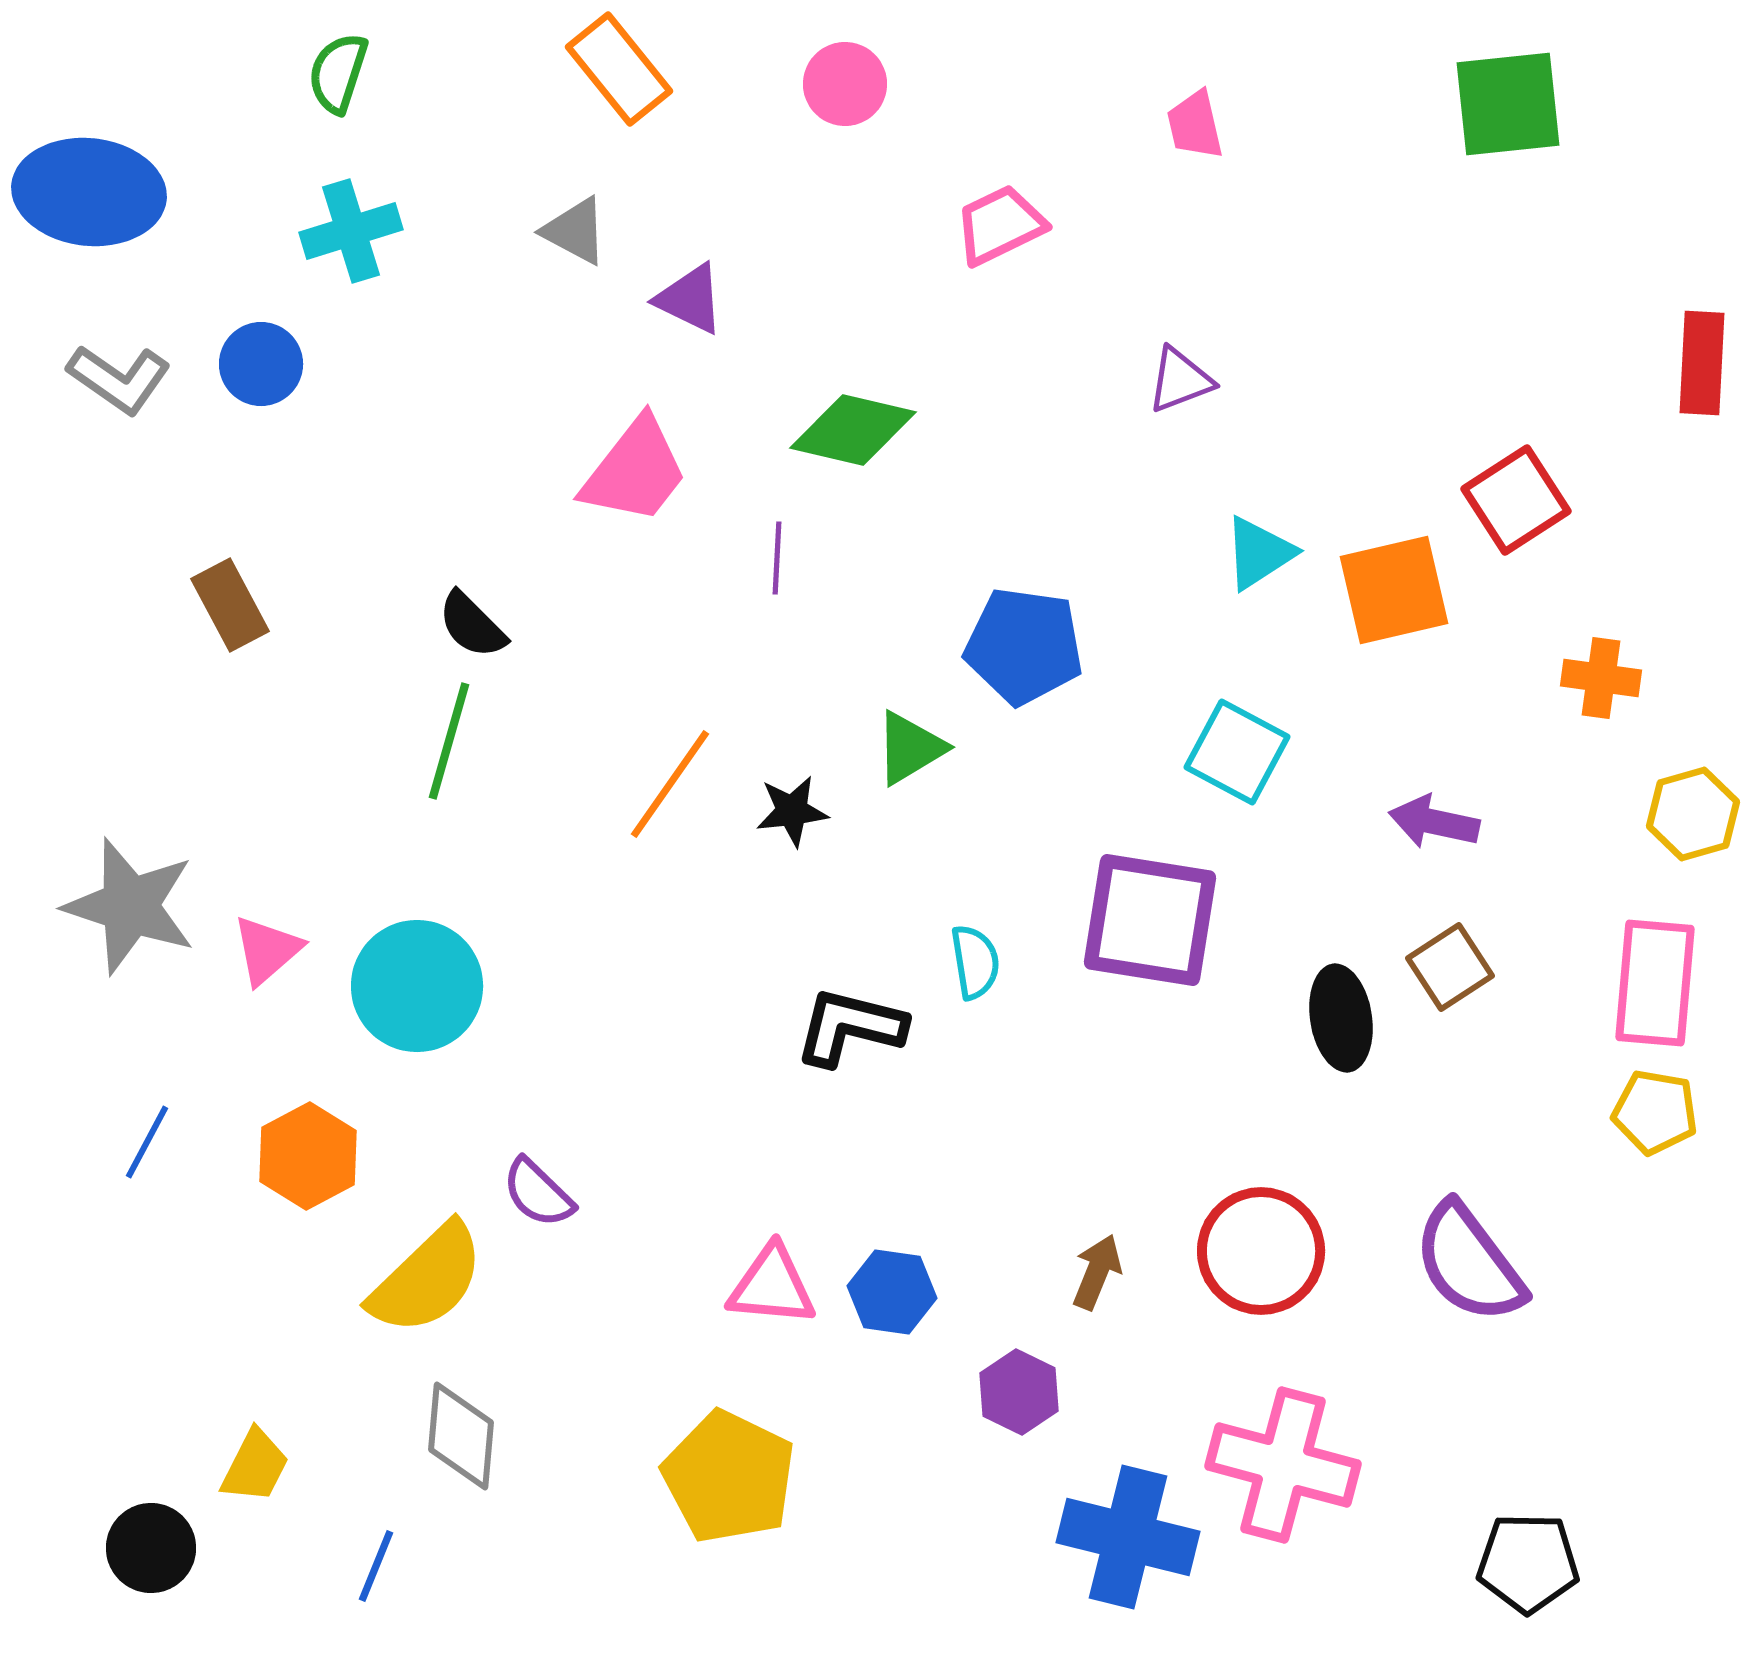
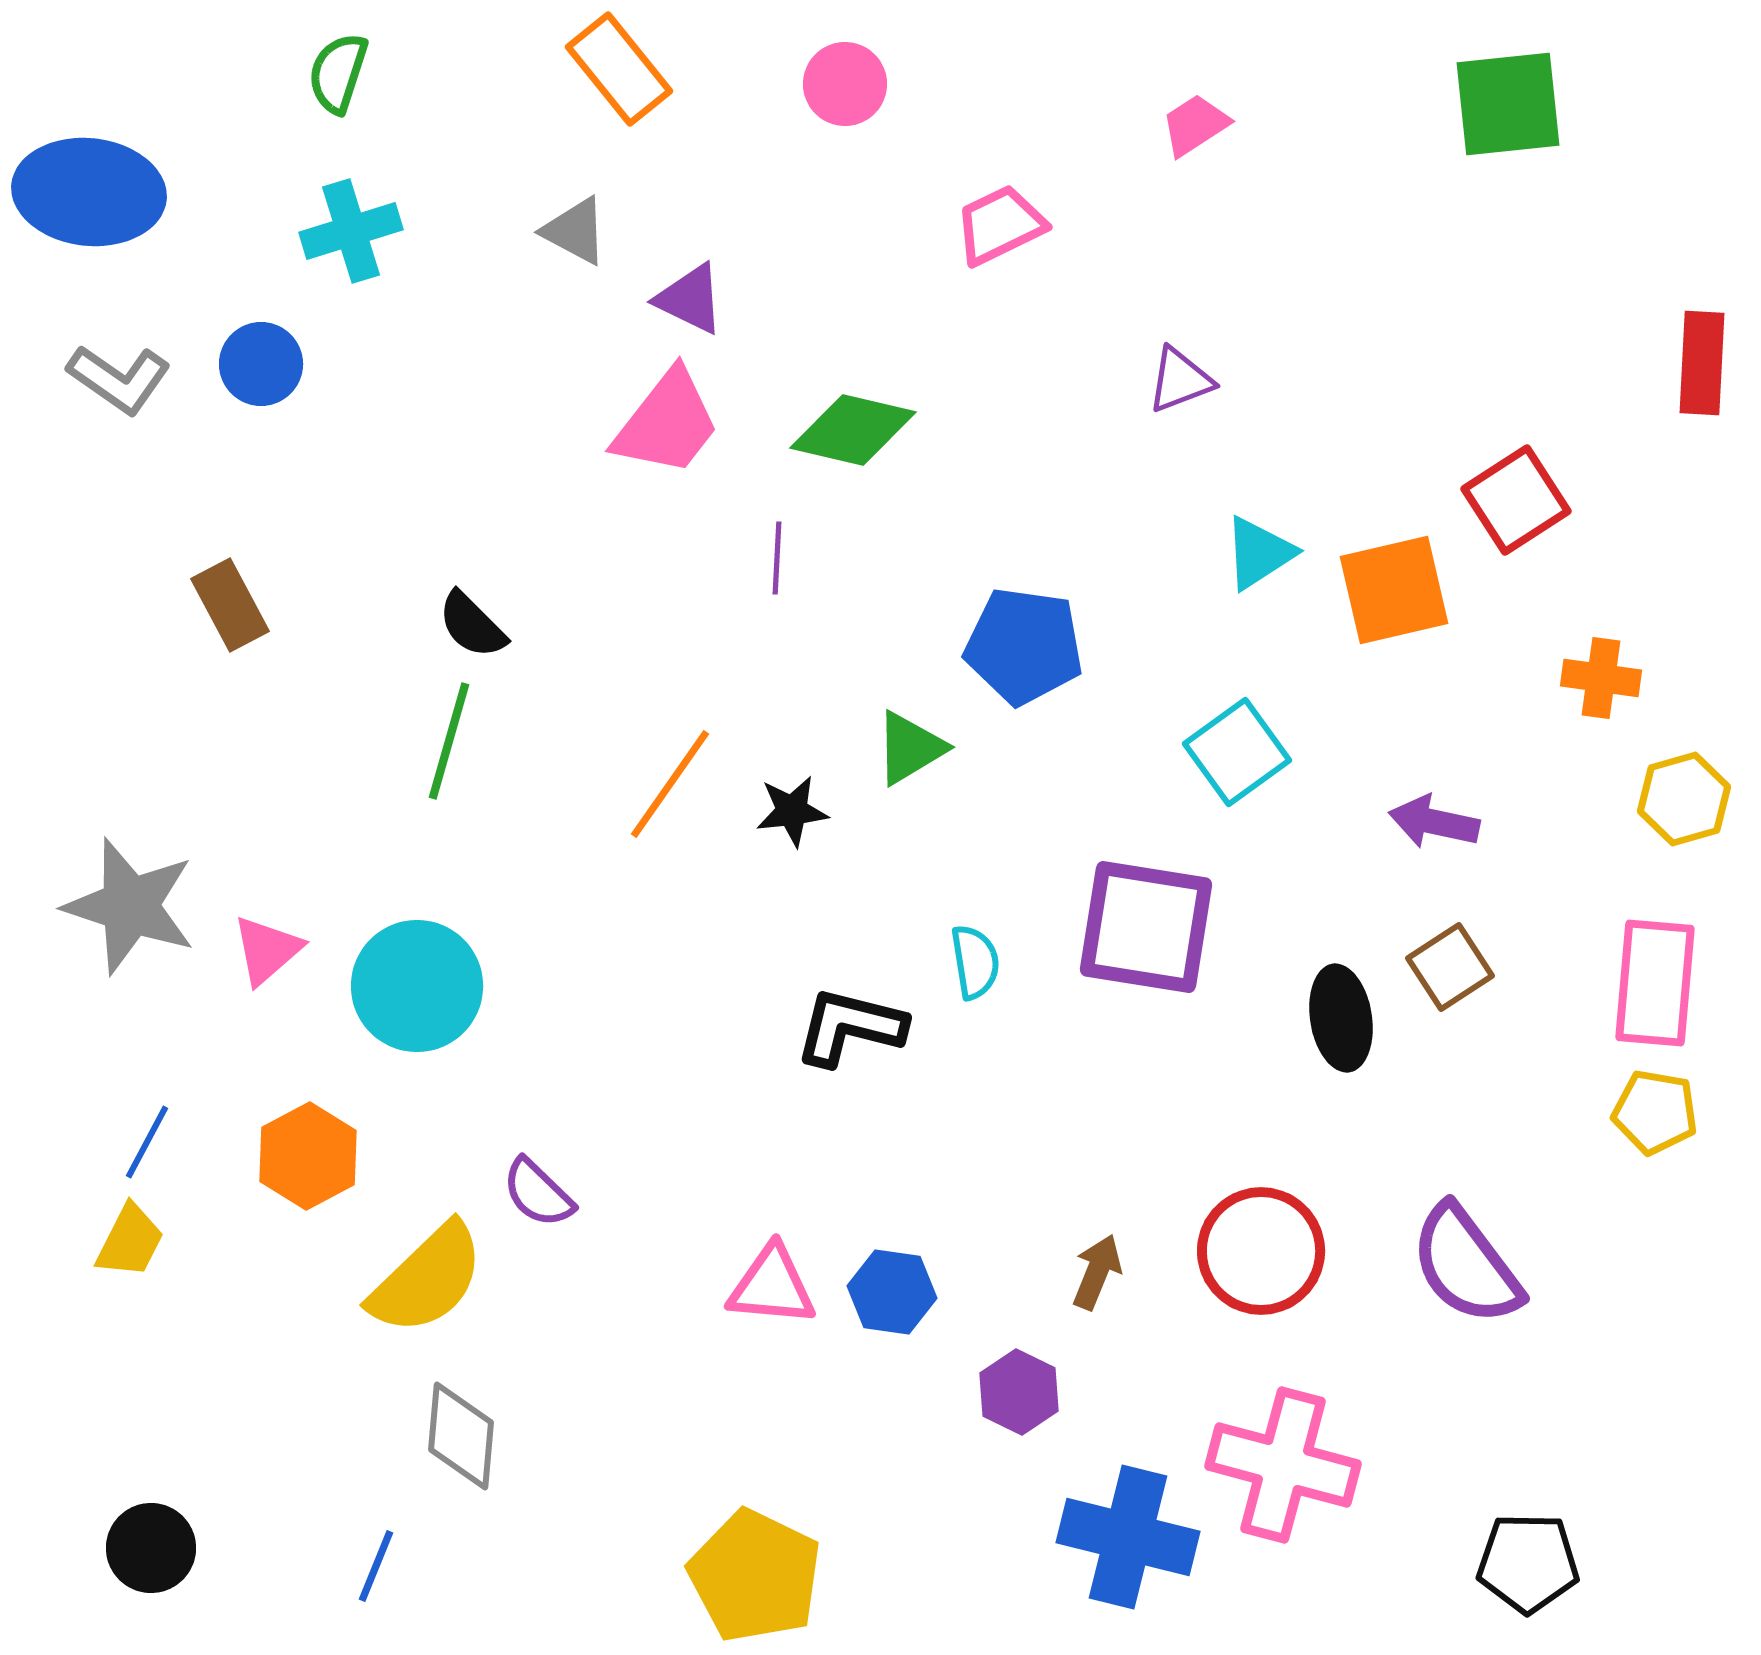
pink trapezoid at (1195, 125): rotated 70 degrees clockwise
pink trapezoid at (635, 471): moved 32 px right, 48 px up
cyan square at (1237, 752): rotated 26 degrees clockwise
yellow hexagon at (1693, 814): moved 9 px left, 15 px up
purple square at (1150, 920): moved 4 px left, 7 px down
purple semicircle at (1469, 1263): moved 3 px left, 2 px down
yellow trapezoid at (255, 1466): moved 125 px left, 225 px up
yellow pentagon at (729, 1477): moved 26 px right, 99 px down
